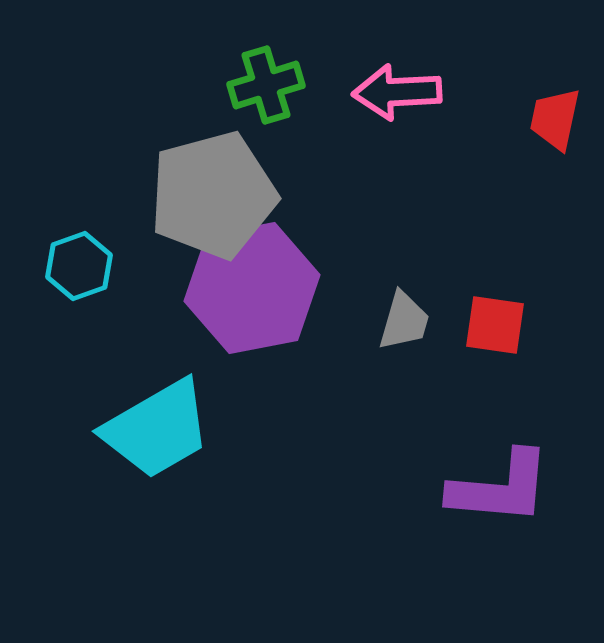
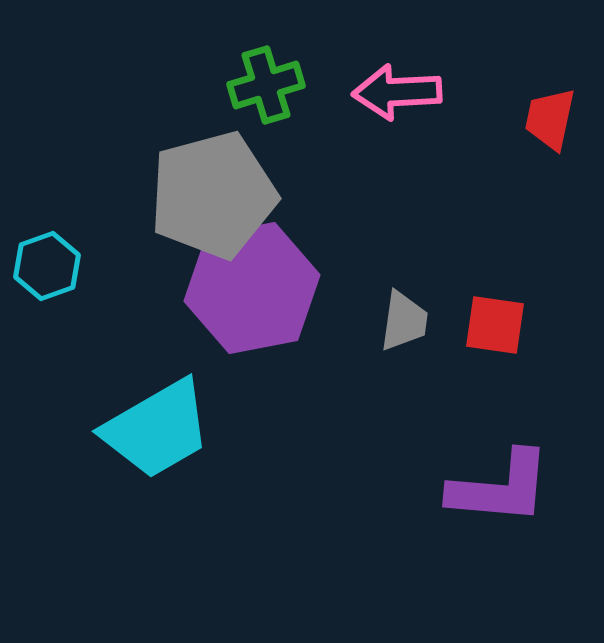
red trapezoid: moved 5 px left
cyan hexagon: moved 32 px left
gray trapezoid: rotated 8 degrees counterclockwise
